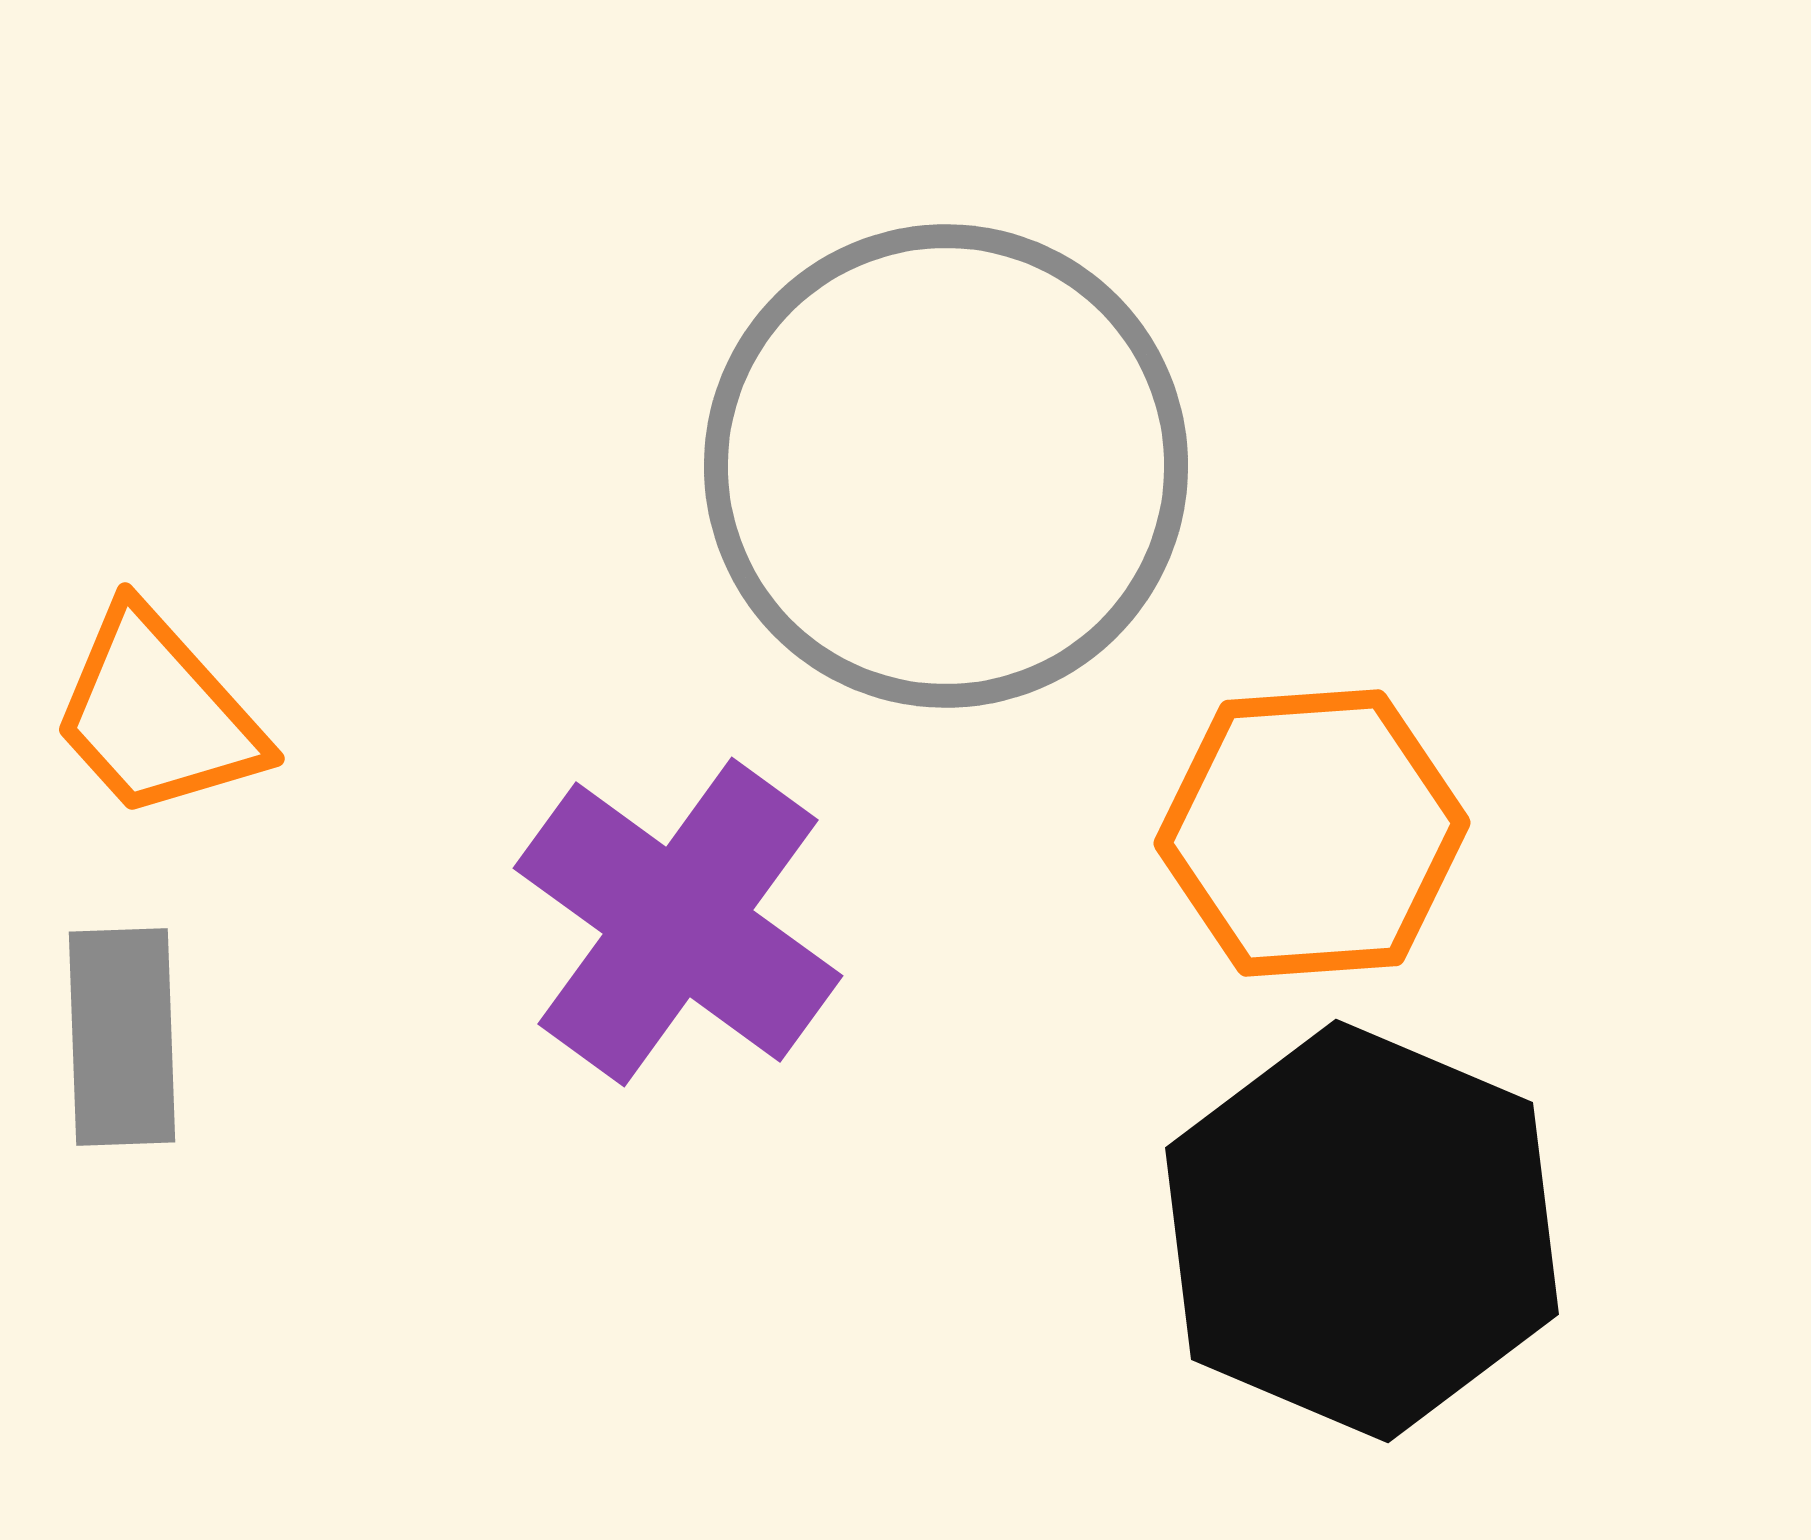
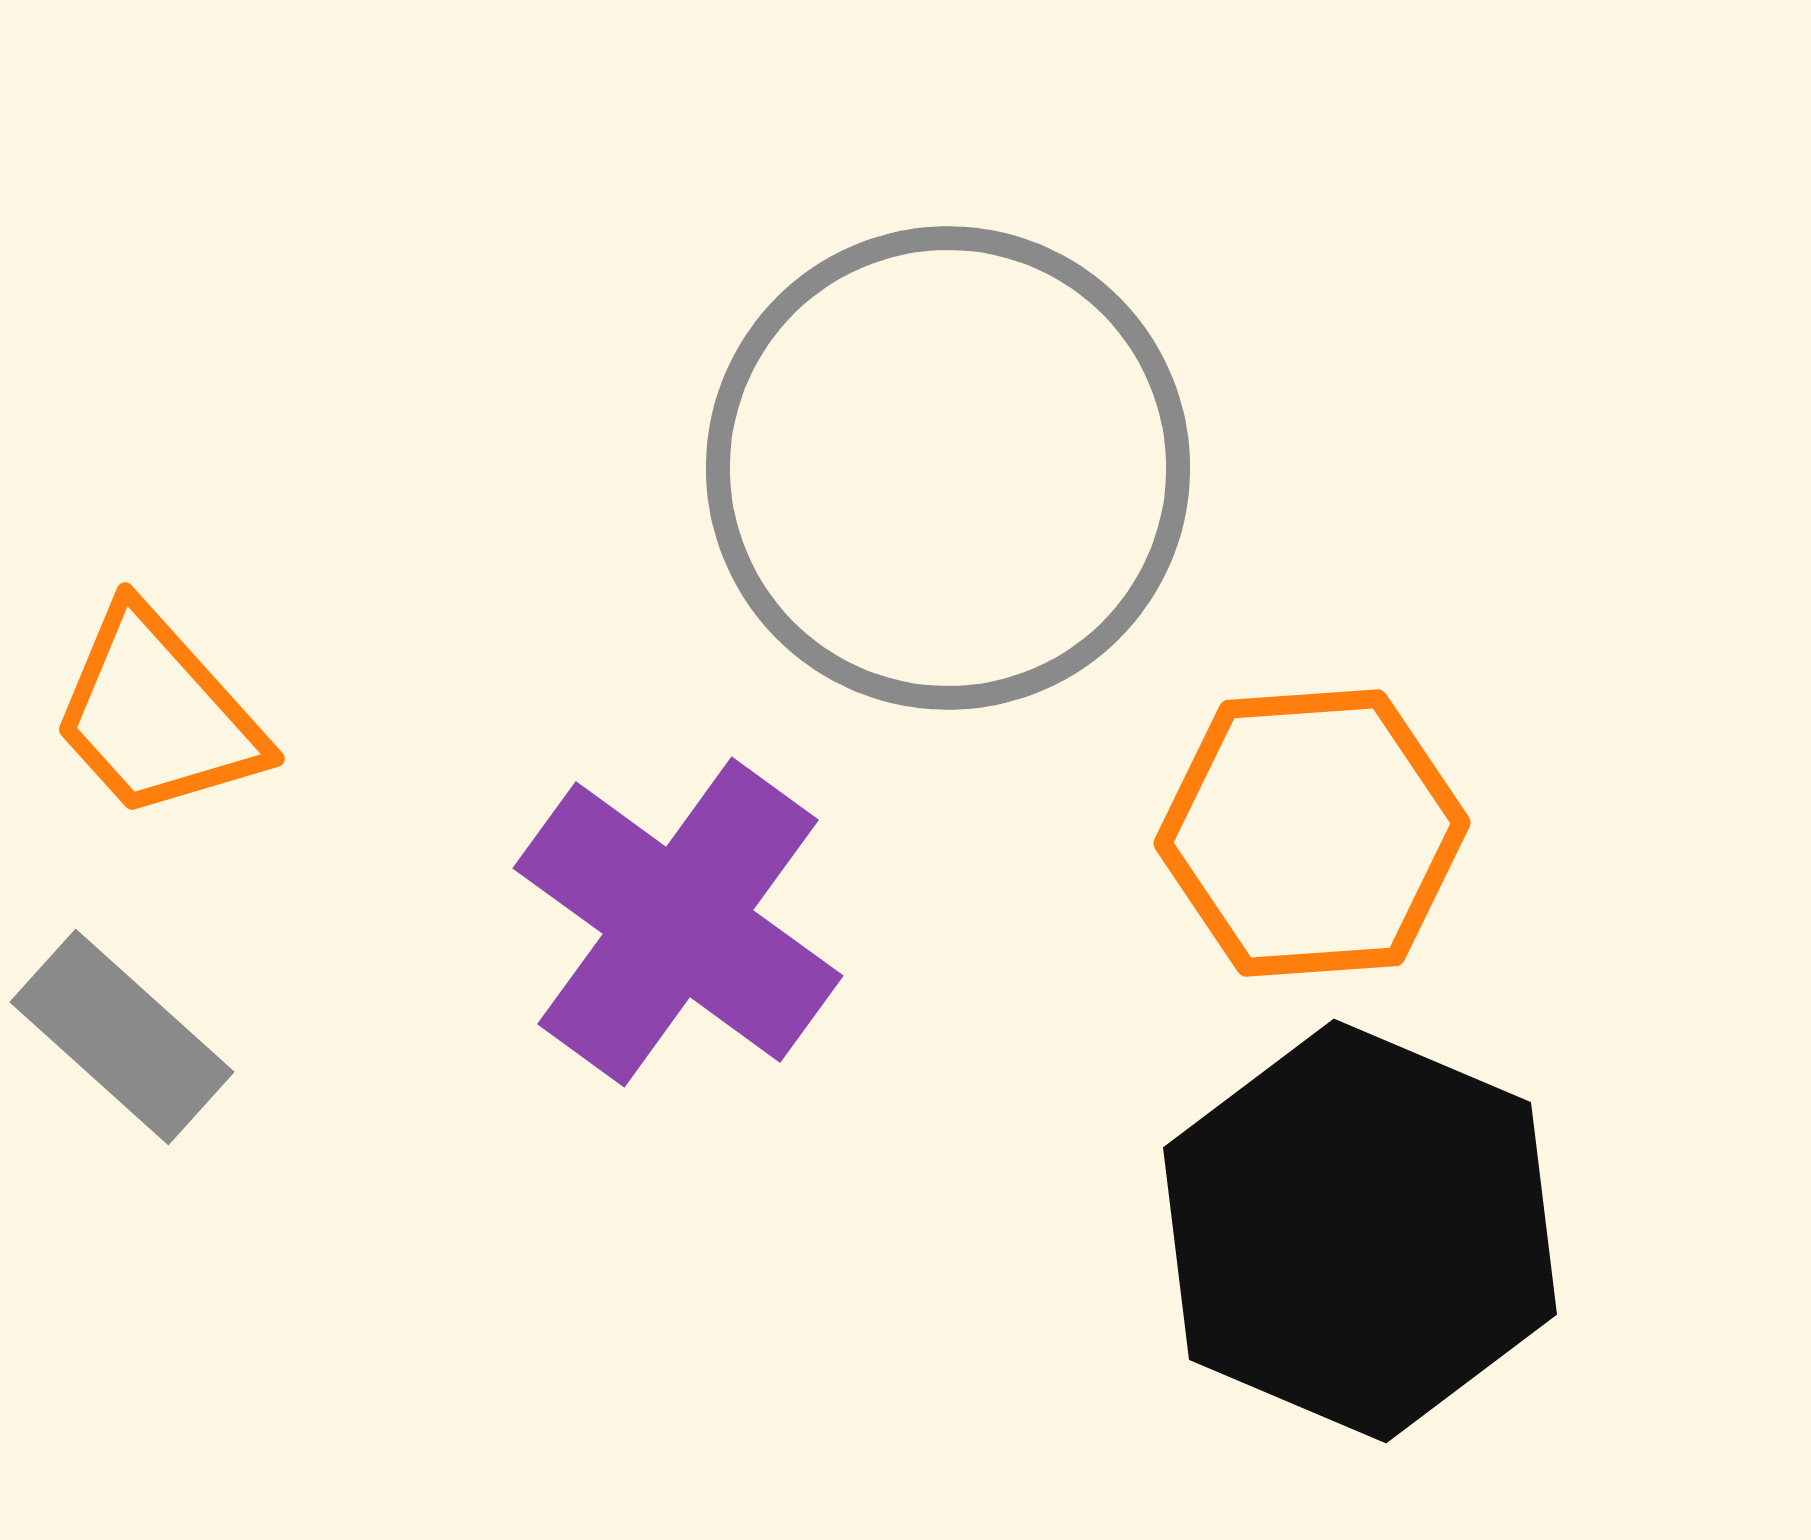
gray circle: moved 2 px right, 2 px down
gray rectangle: rotated 46 degrees counterclockwise
black hexagon: moved 2 px left
